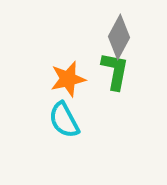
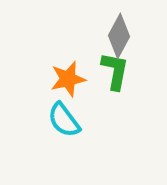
gray diamond: moved 1 px up
cyan semicircle: rotated 9 degrees counterclockwise
